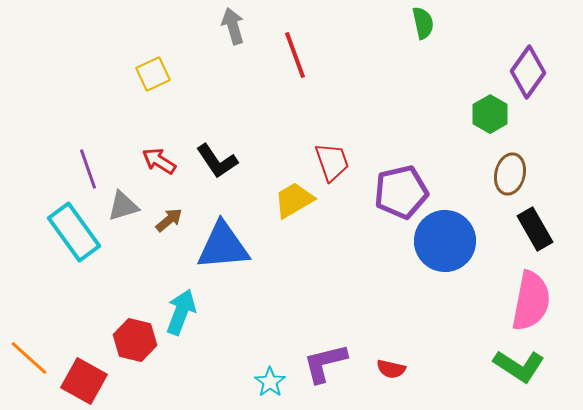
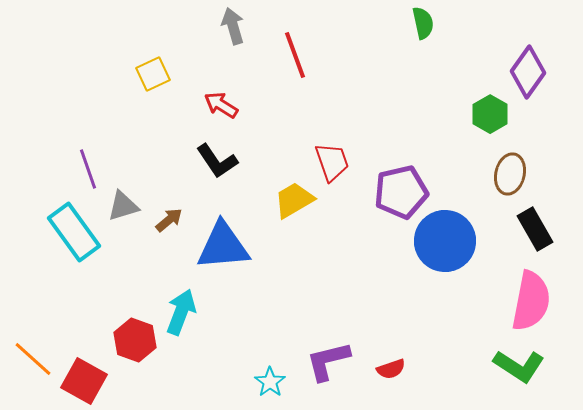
red arrow: moved 62 px right, 56 px up
red hexagon: rotated 6 degrees clockwise
orange line: moved 4 px right, 1 px down
purple L-shape: moved 3 px right, 2 px up
red semicircle: rotated 32 degrees counterclockwise
